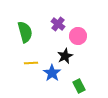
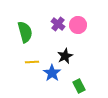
pink circle: moved 11 px up
yellow line: moved 1 px right, 1 px up
